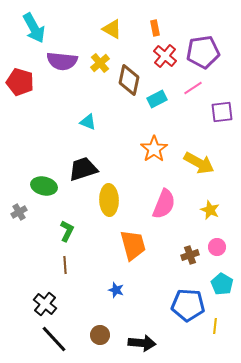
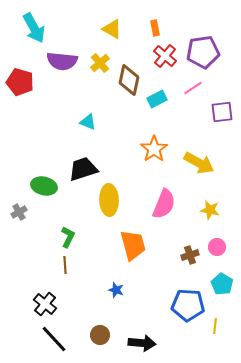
yellow star: rotated 12 degrees counterclockwise
green L-shape: moved 1 px right, 6 px down
